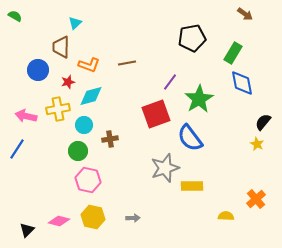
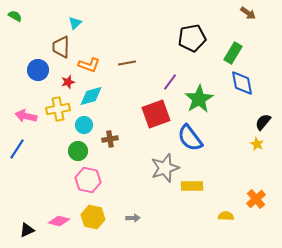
brown arrow: moved 3 px right, 1 px up
black triangle: rotated 21 degrees clockwise
